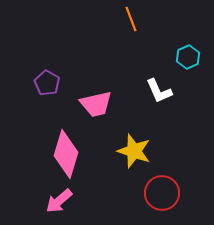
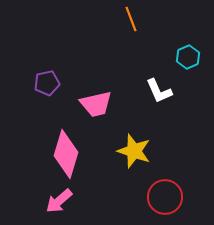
purple pentagon: rotated 30 degrees clockwise
red circle: moved 3 px right, 4 px down
